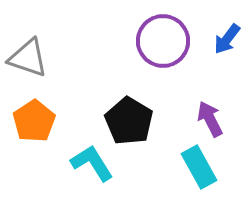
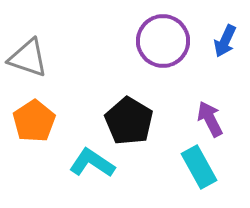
blue arrow: moved 2 px left, 2 px down; rotated 12 degrees counterclockwise
cyan L-shape: rotated 24 degrees counterclockwise
